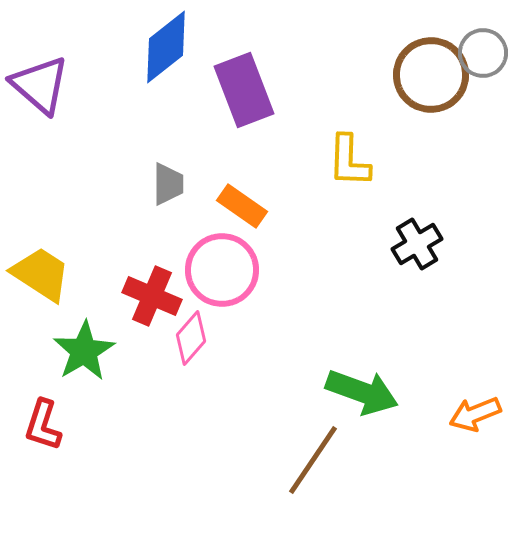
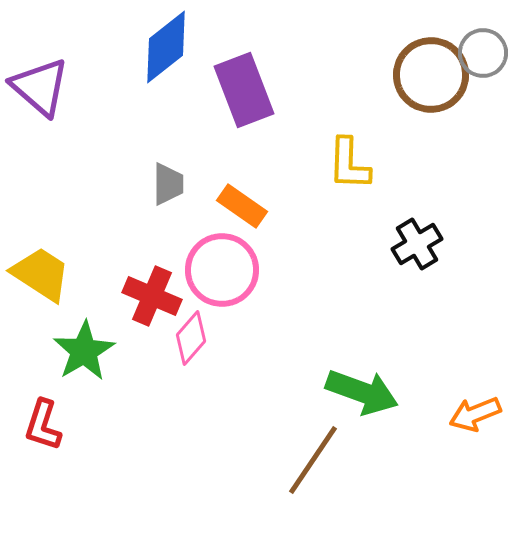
purple triangle: moved 2 px down
yellow L-shape: moved 3 px down
